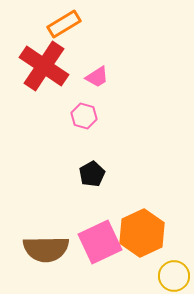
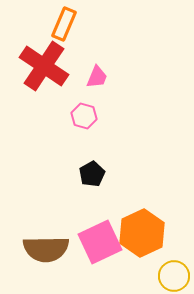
orange rectangle: rotated 36 degrees counterclockwise
pink trapezoid: rotated 35 degrees counterclockwise
